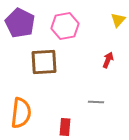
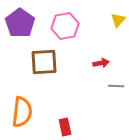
purple pentagon: rotated 8 degrees clockwise
red arrow: moved 7 px left, 3 px down; rotated 56 degrees clockwise
gray line: moved 20 px right, 16 px up
orange semicircle: moved 1 px right, 1 px up
red rectangle: rotated 18 degrees counterclockwise
